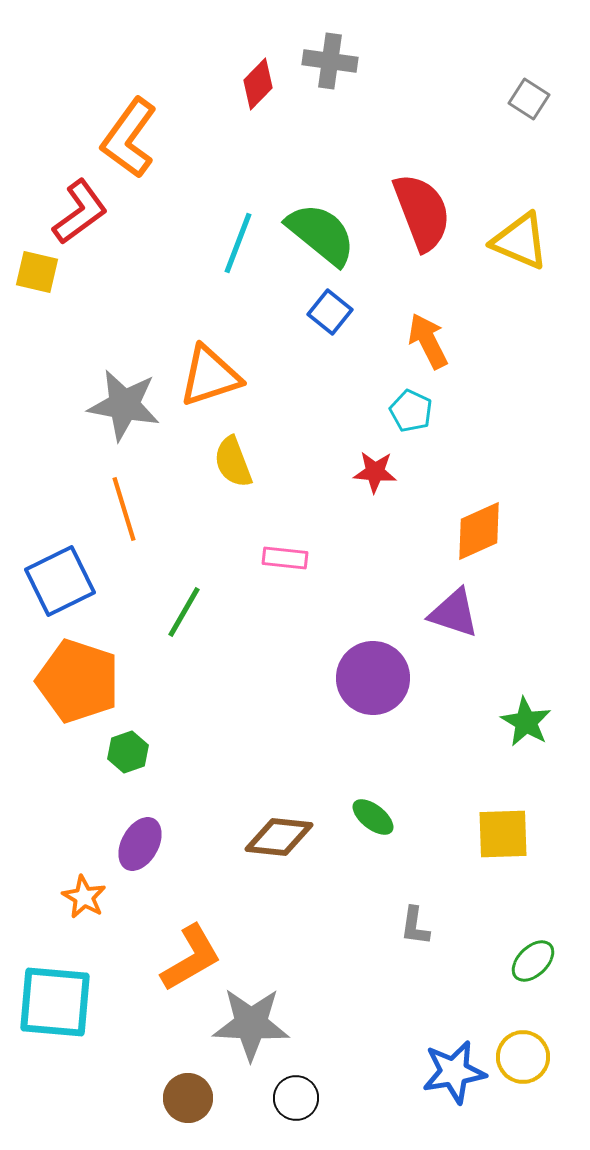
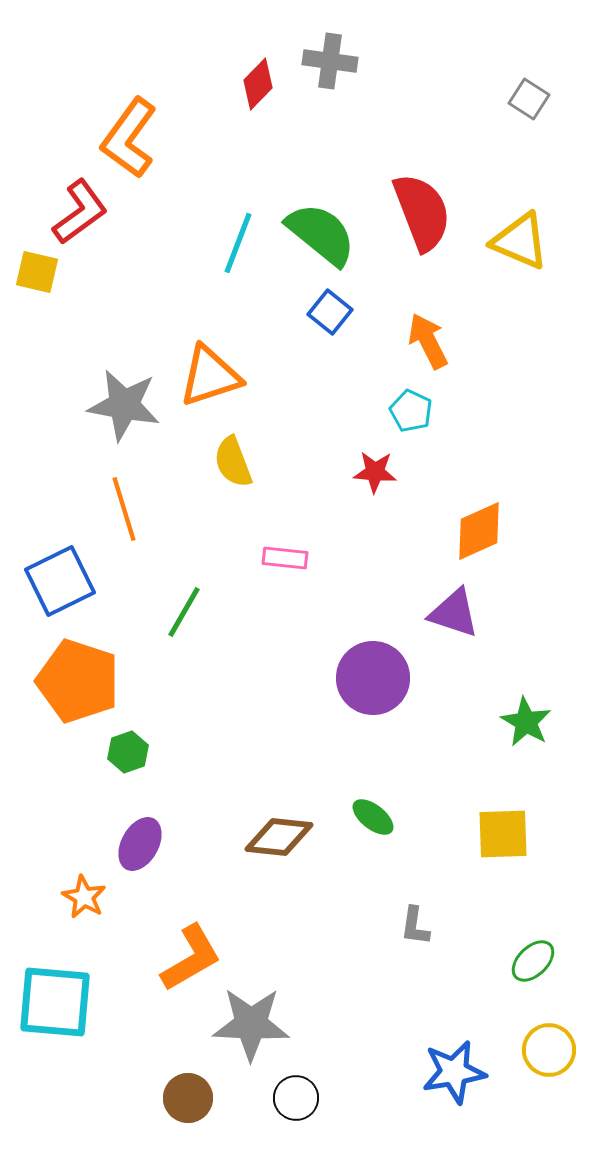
yellow circle at (523, 1057): moved 26 px right, 7 px up
